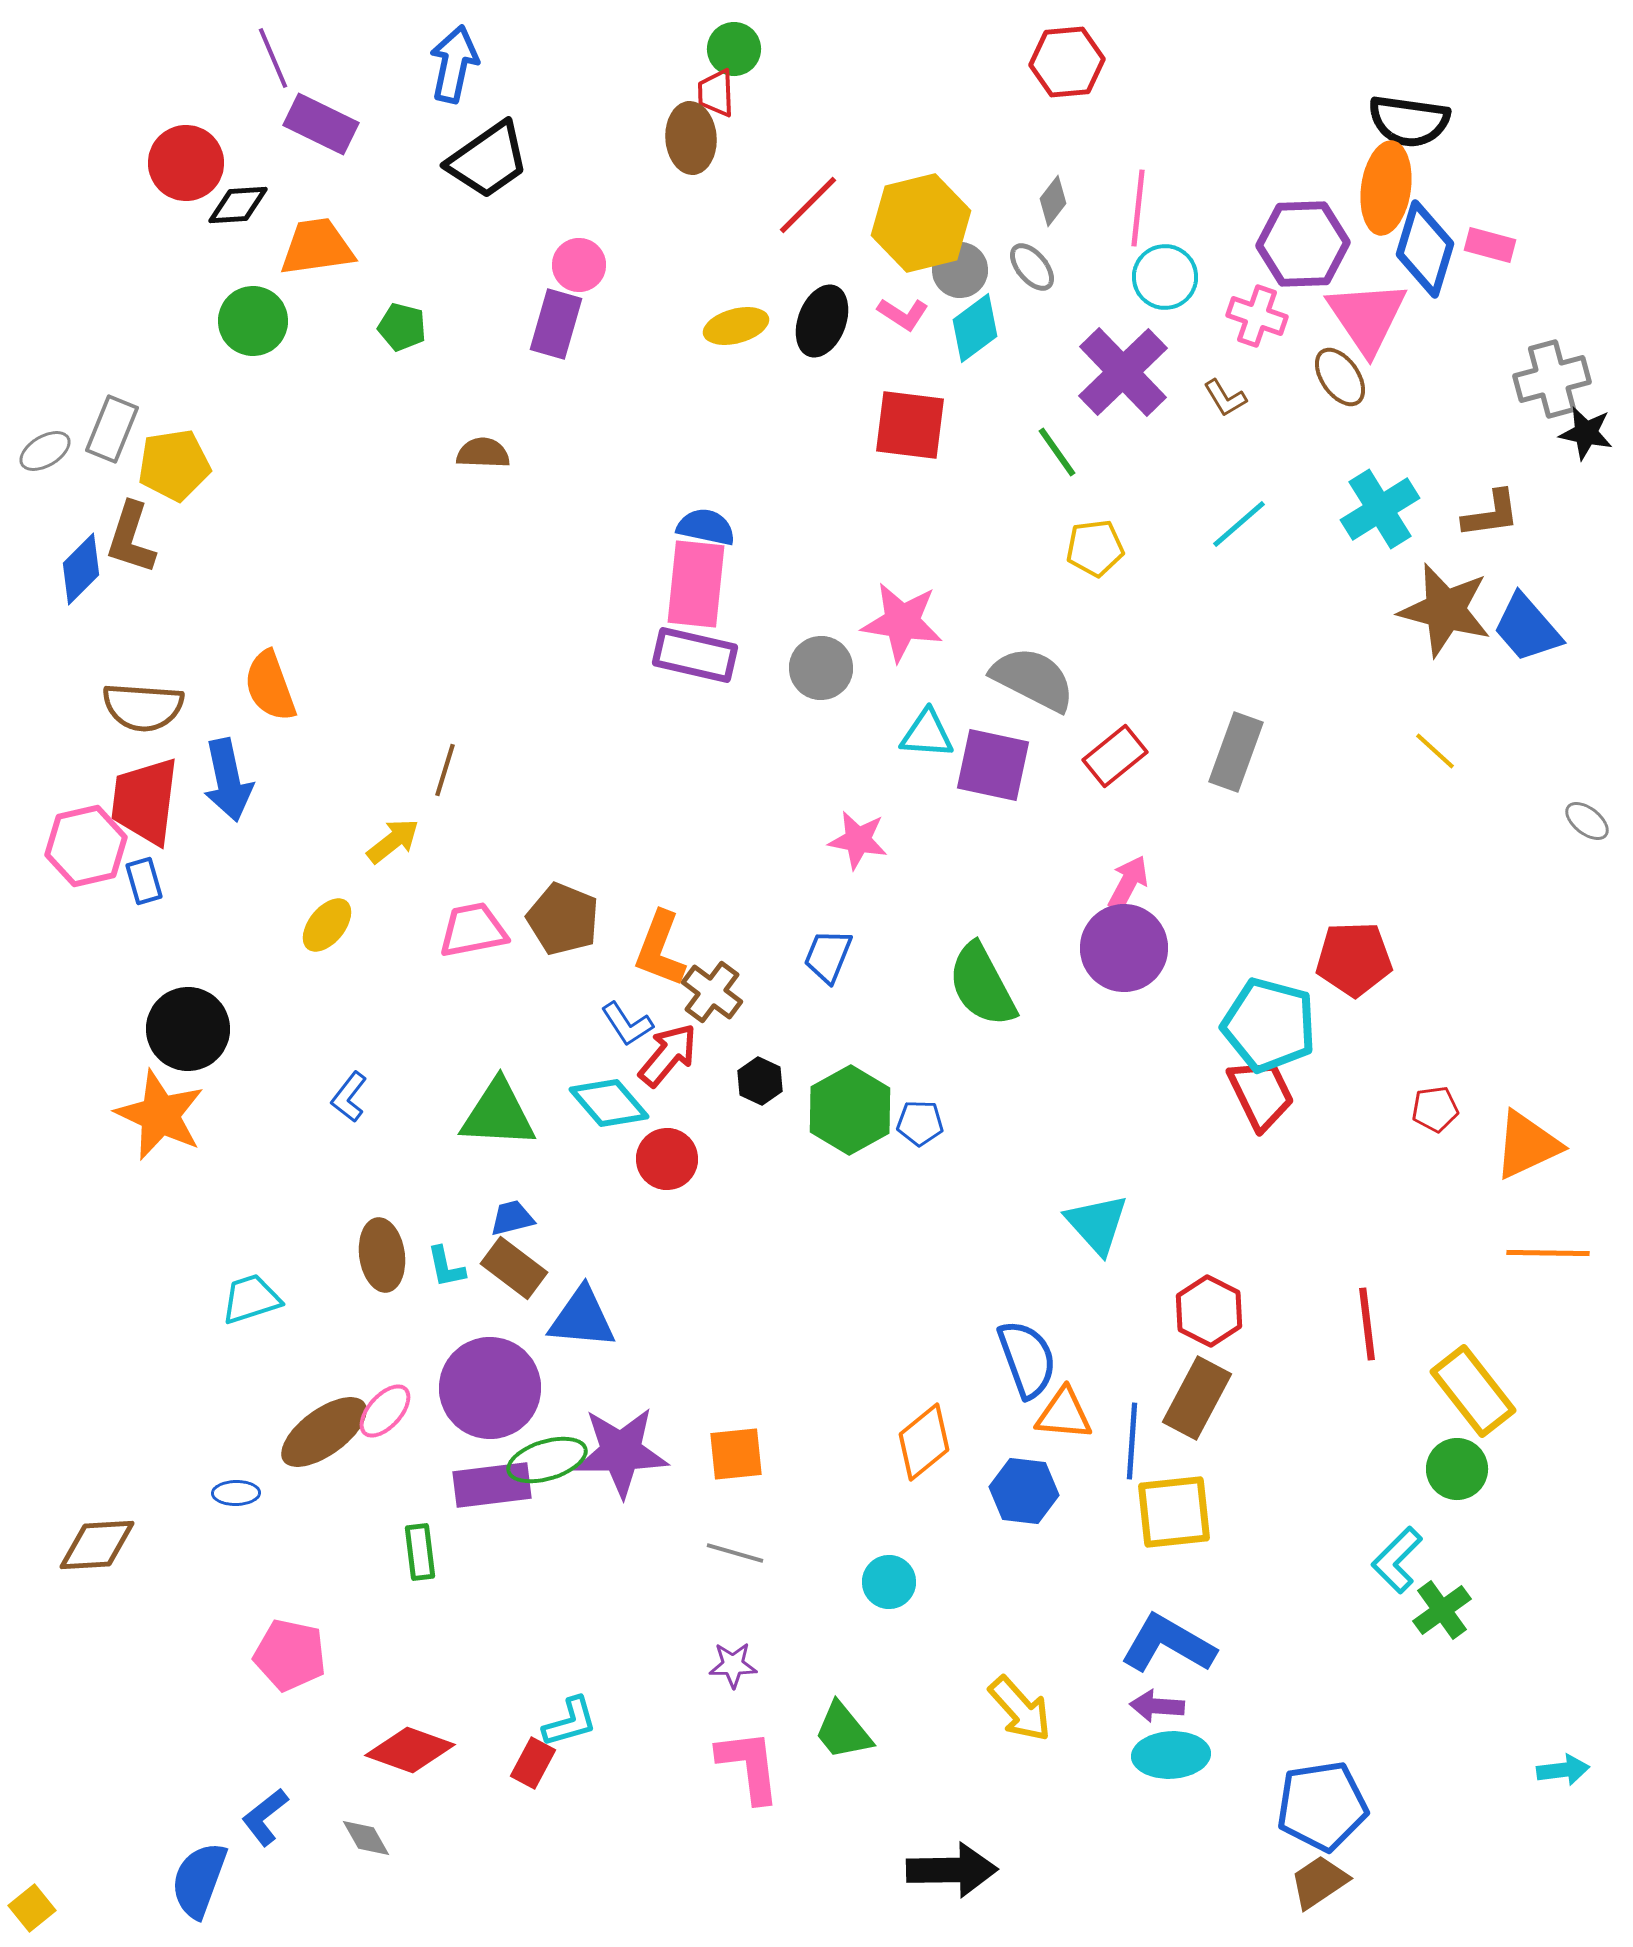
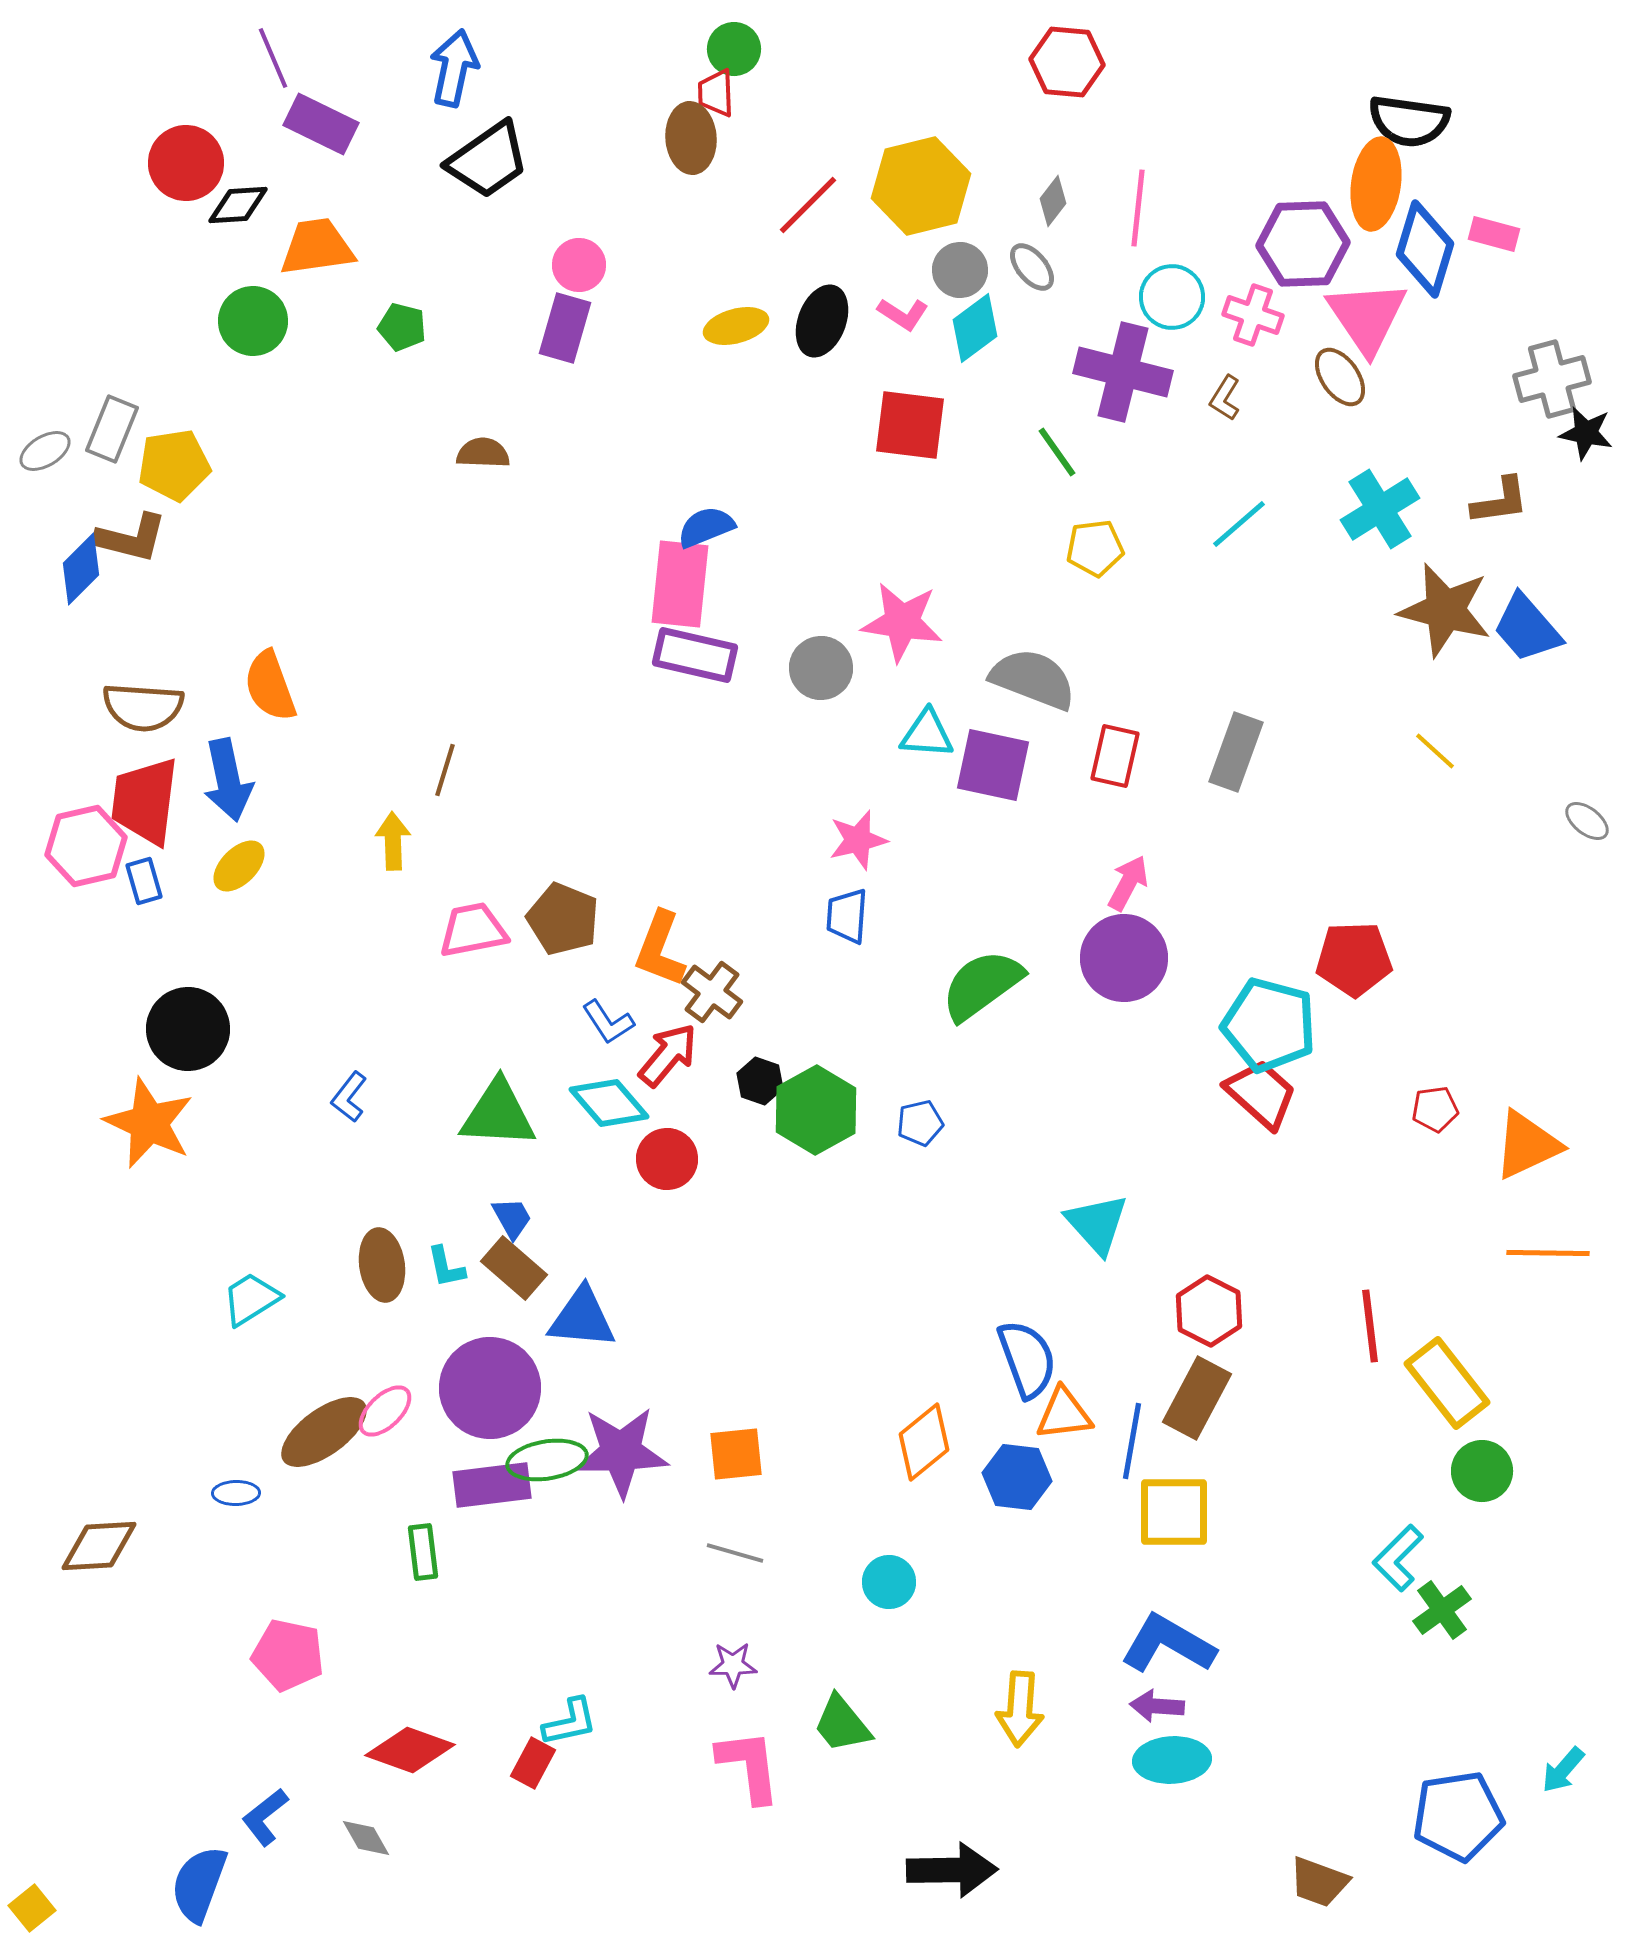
red hexagon at (1067, 62): rotated 10 degrees clockwise
blue arrow at (454, 64): moved 4 px down
orange ellipse at (1386, 188): moved 10 px left, 4 px up
yellow hexagon at (921, 223): moved 37 px up
pink rectangle at (1490, 245): moved 4 px right, 11 px up
cyan circle at (1165, 277): moved 7 px right, 20 px down
pink cross at (1257, 316): moved 4 px left, 1 px up
purple rectangle at (556, 324): moved 9 px right, 4 px down
purple cross at (1123, 372): rotated 32 degrees counterclockwise
brown L-shape at (1225, 398): rotated 63 degrees clockwise
brown L-shape at (1491, 514): moved 9 px right, 13 px up
blue semicircle at (706, 527): rotated 34 degrees counterclockwise
brown L-shape at (131, 538): rotated 94 degrees counterclockwise
pink rectangle at (696, 584): moved 16 px left
gray semicircle at (1033, 679): rotated 6 degrees counterclockwise
red rectangle at (1115, 756): rotated 38 degrees counterclockwise
pink star at (858, 840): rotated 24 degrees counterclockwise
yellow arrow at (393, 841): rotated 54 degrees counterclockwise
yellow ellipse at (327, 925): moved 88 px left, 59 px up; rotated 6 degrees clockwise
purple circle at (1124, 948): moved 10 px down
blue trapezoid at (828, 956): moved 19 px right, 40 px up; rotated 18 degrees counterclockwise
green semicircle at (982, 985): rotated 82 degrees clockwise
blue L-shape at (627, 1024): moved 19 px left, 2 px up
black hexagon at (760, 1081): rotated 6 degrees counterclockwise
red trapezoid at (1261, 1094): rotated 22 degrees counterclockwise
green hexagon at (850, 1110): moved 34 px left
orange star at (160, 1115): moved 11 px left, 8 px down
blue pentagon at (920, 1123): rotated 15 degrees counterclockwise
blue trapezoid at (512, 1218): rotated 75 degrees clockwise
brown ellipse at (382, 1255): moved 10 px down
brown rectangle at (514, 1268): rotated 4 degrees clockwise
cyan trapezoid at (251, 1299): rotated 14 degrees counterclockwise
red line at (1367, 1324): moved 3 px right, 2 px down
yellow rectangle at (1473, 1391): moved 26 px left, 8 px up
pink ellipse at (385, 1411): rotated 4 degrees clockwise
orange triangle at (1064, 1414): rotated 12 degrees counterclockwise
blue line at (1132, 1441): rotated 6 degrees clockwise
green ellipse at (547, 1460): rotated 8 degrees clockwise
green circle at (1457, 1469): moved 25 px right, 2 px down
blue hexagon at (1024, 1491): moved 7 px left, 14 px up
yellow square at (1174, 1512): rotated 6 degrees clockwise
brown diamond at (97, 1545): moved 2 px right, 1 px down
green rectangle at (420, 1552): moved 3 px right
cyan L-shape at (1397, 1560): moved 1 px right, 2 px up
pink pentagon at (290, 1655): moved 2 px left
yellow arrow at (1020, 1709): rotated 46 degrees clockwise
cyan L-shape at (570, 1722): rotated 4 degrees clockwise
green trapezoid at (843, 1731): moved 1 px left, 7 px up
cyan ellipse at (1171, 1755): moved 1 px right, 5 px down
cyan arrow at (1563, 1770): rotated 138 degrees clockwise
blue pentagon at (1322, 1806): moved 136 px right, 10 px down
blue semicircle at (199, 1880): moved 4 px down
brown trapezoid at (1319, 1882): rotated 126 degrees counterclockwise
